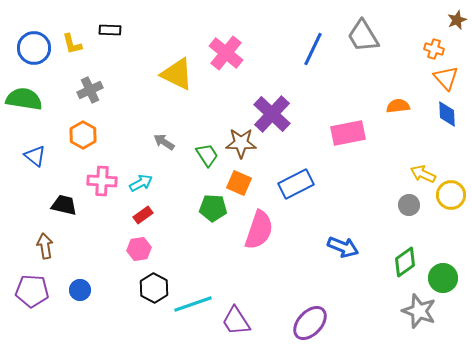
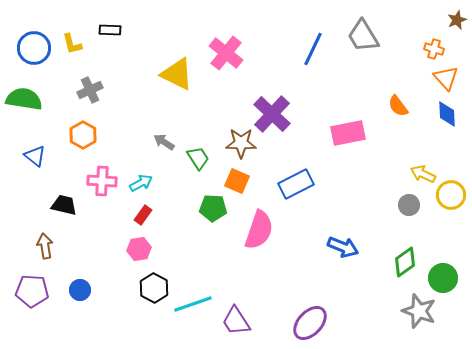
orange semicircle at (398, 106): rotated 120 degrees counterclockwise
green trapezoid at (207, 155): moved 9 px left, 3 px down
orange square at (239, 183): moved 2 px left, 2 px up
red rectangle at (143, 215): rotated 18 degrees counterclockwise
